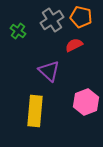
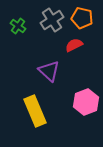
orange pentagon: moved 1 px right, 1 px down
green cross: moved 5 px up
yellow rectangle: rotated 28 degrees counterclockwise
